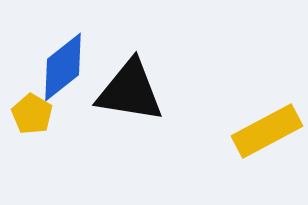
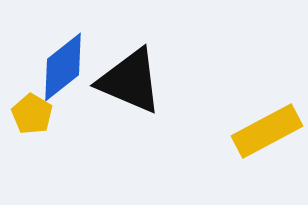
black triangle: moved 10 px up; rotated 14 degrees clockwise
